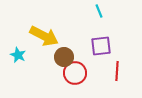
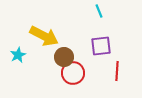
cyan star: rotated 21 degrees clockwise
red circle: moved 2 px left
